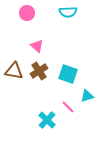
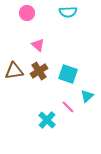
pink triangle: moved 1 px right, 1 px up
brown triangle: rotated 18 degrees counterclockwise
cyan triangle: rotated 24 degrees counterclockwise
